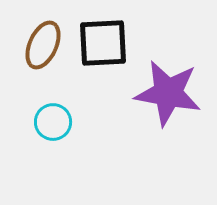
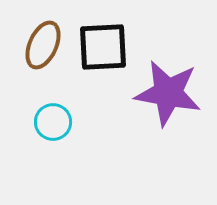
black square: moved 4 px down
